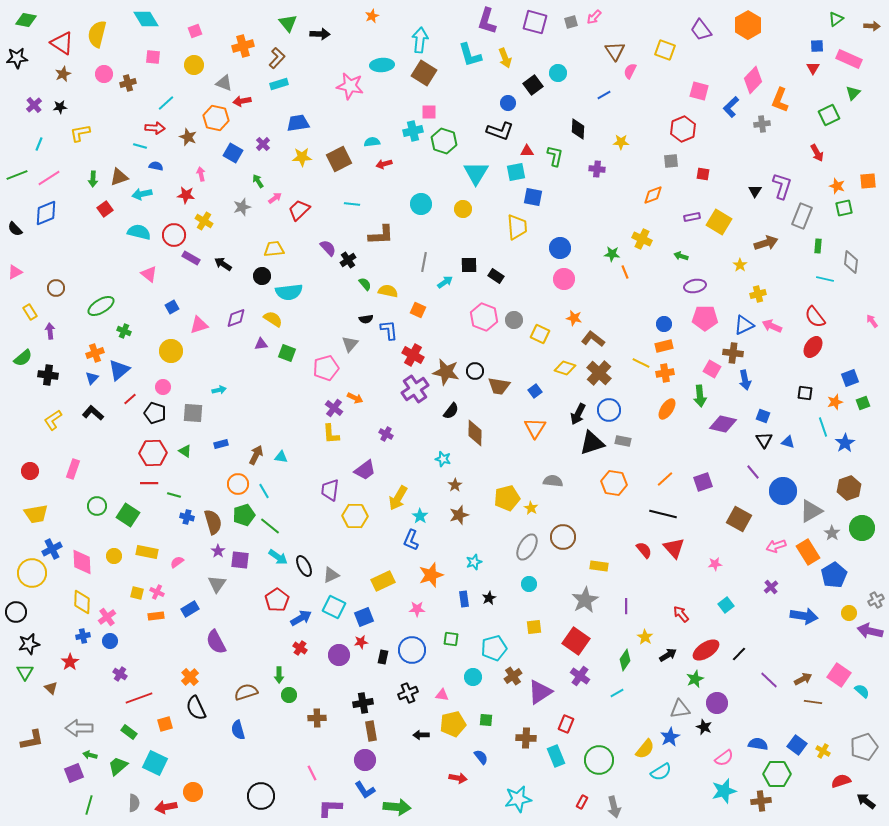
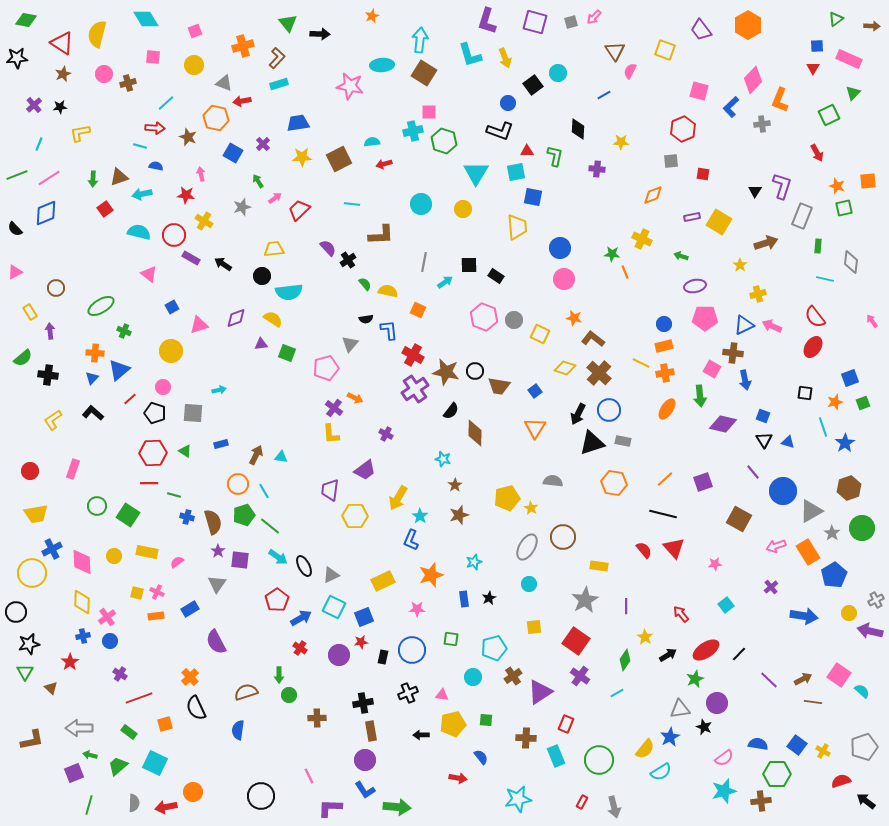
orange cross at (95, 353): rotated 24 degrees clockwise
blue semicircle at (238, 730): rotated 24 degrees clockwise
pink line at (312, 773): moved 3 px left, 3 px down
